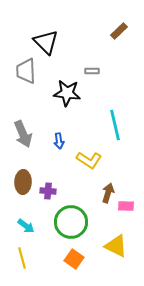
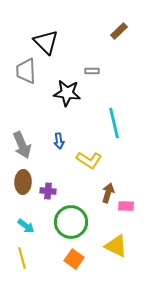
cyan line: moved 1 px left, 2 px up
gray arrow: moved 1 px left, 11 px down
